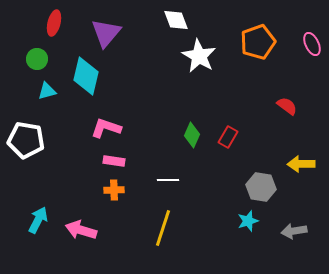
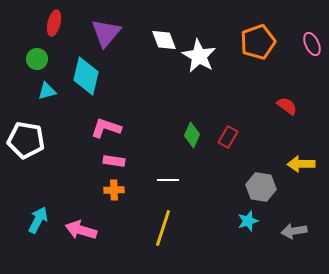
white diamond: moved 12 px left, 20 px down
